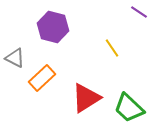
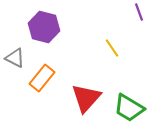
purple line: rotated 36 degrees clockwise
purple hexagon: moved 9 px left
orange rectangle: rotated 8 degrees counterclockwise
red triangle: rotated 16 degrees counterclockwise
green trapezoid: rotated 12 degrees counterclockwise
